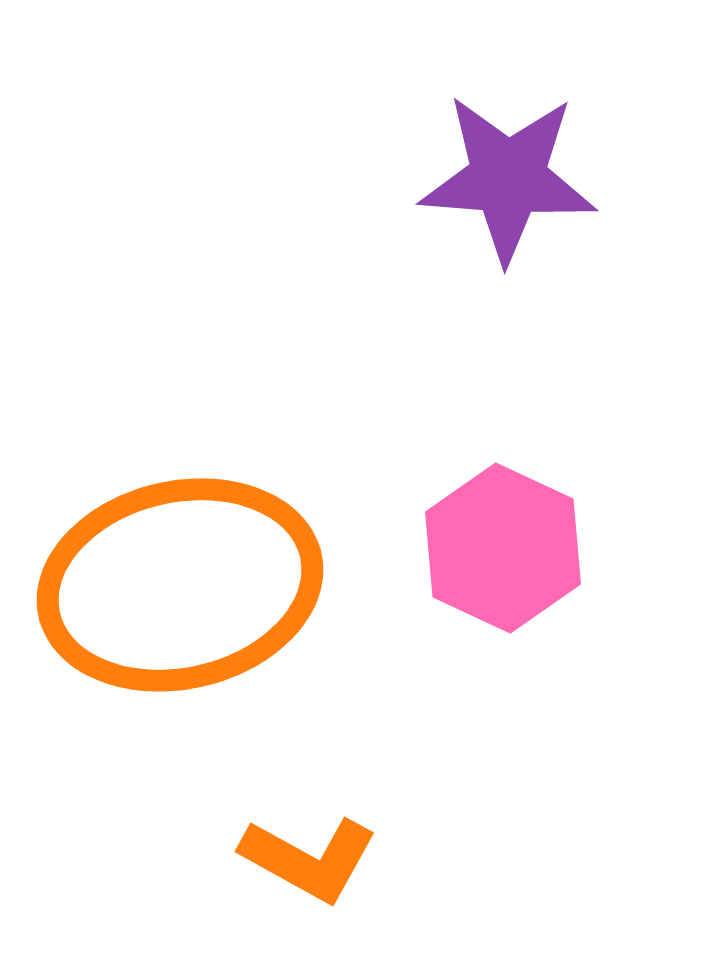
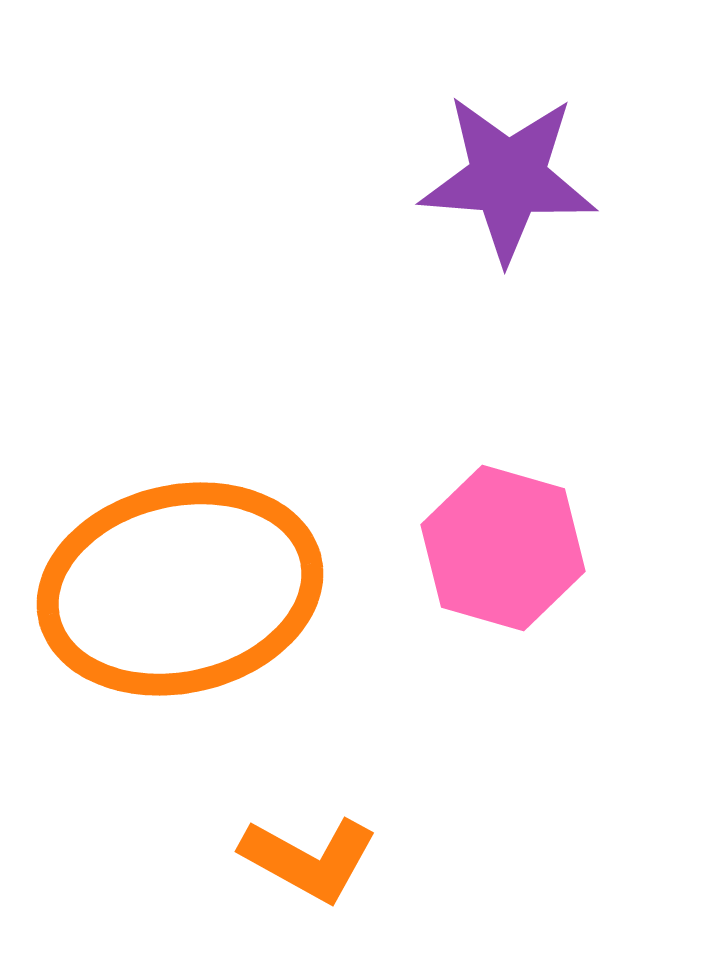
pink hexagon: rotated 9 degrees counterclockwise
orange ellipse: moved 4 px down
